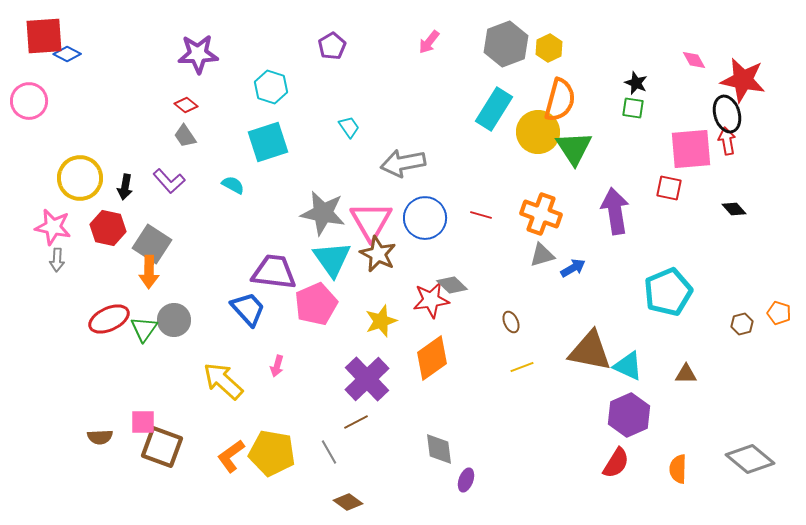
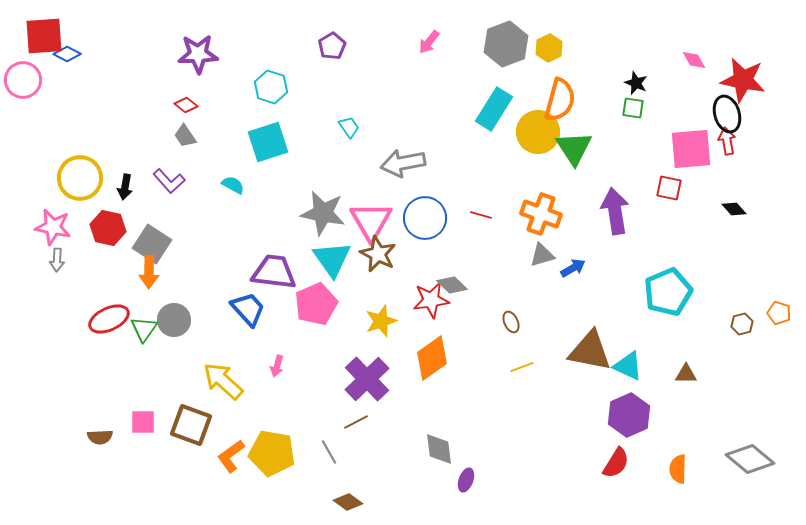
pink circle at (29, 101): moved 6 px left, 21 px up
brown square at (162, 447): moved 29 px right, 22 px up
